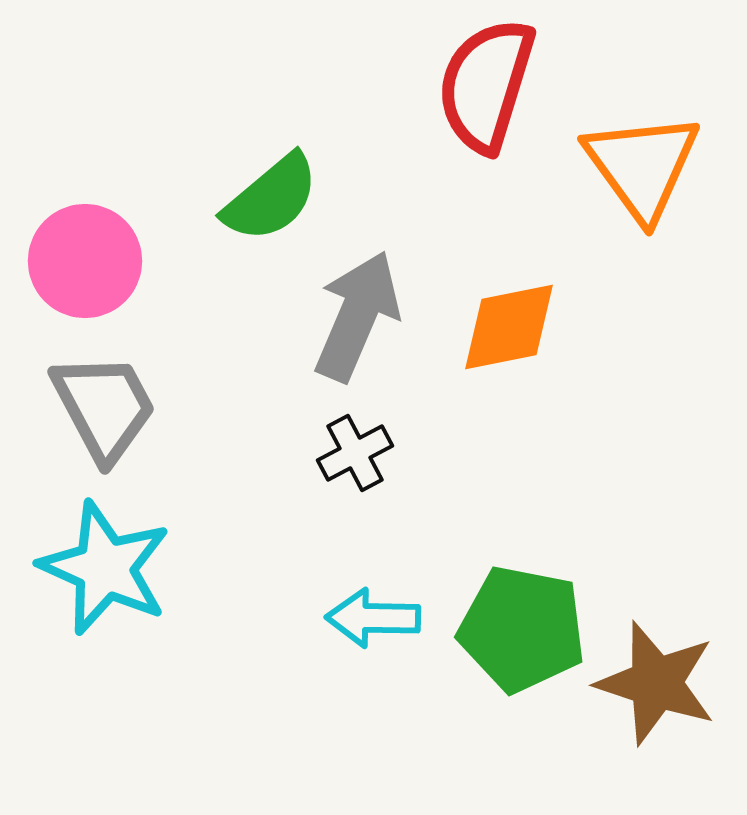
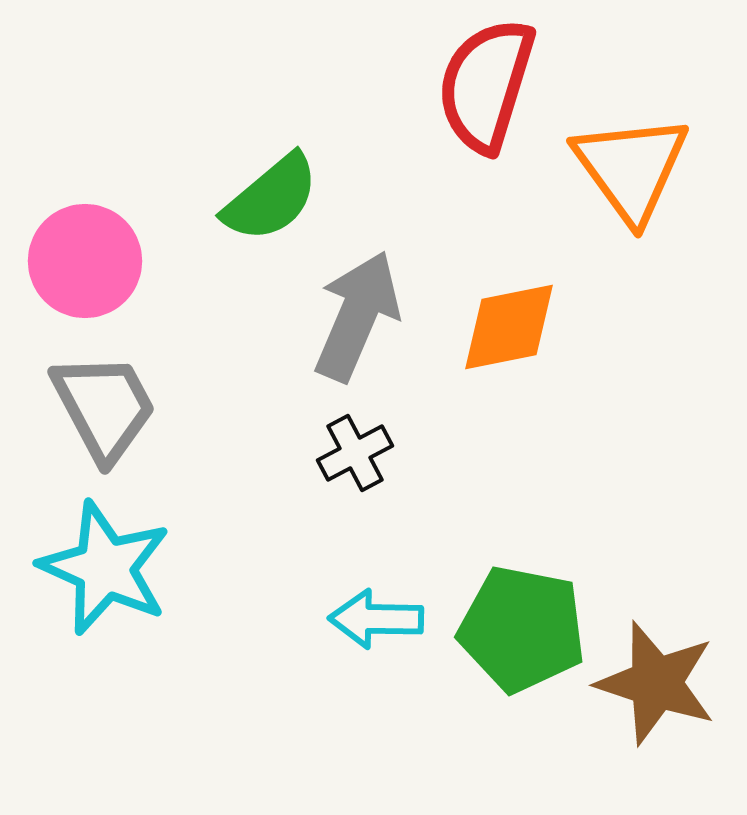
orange triangle: moved 11 px left, 2 px down
cyan arrow: moved 3 px right, 1 px down
